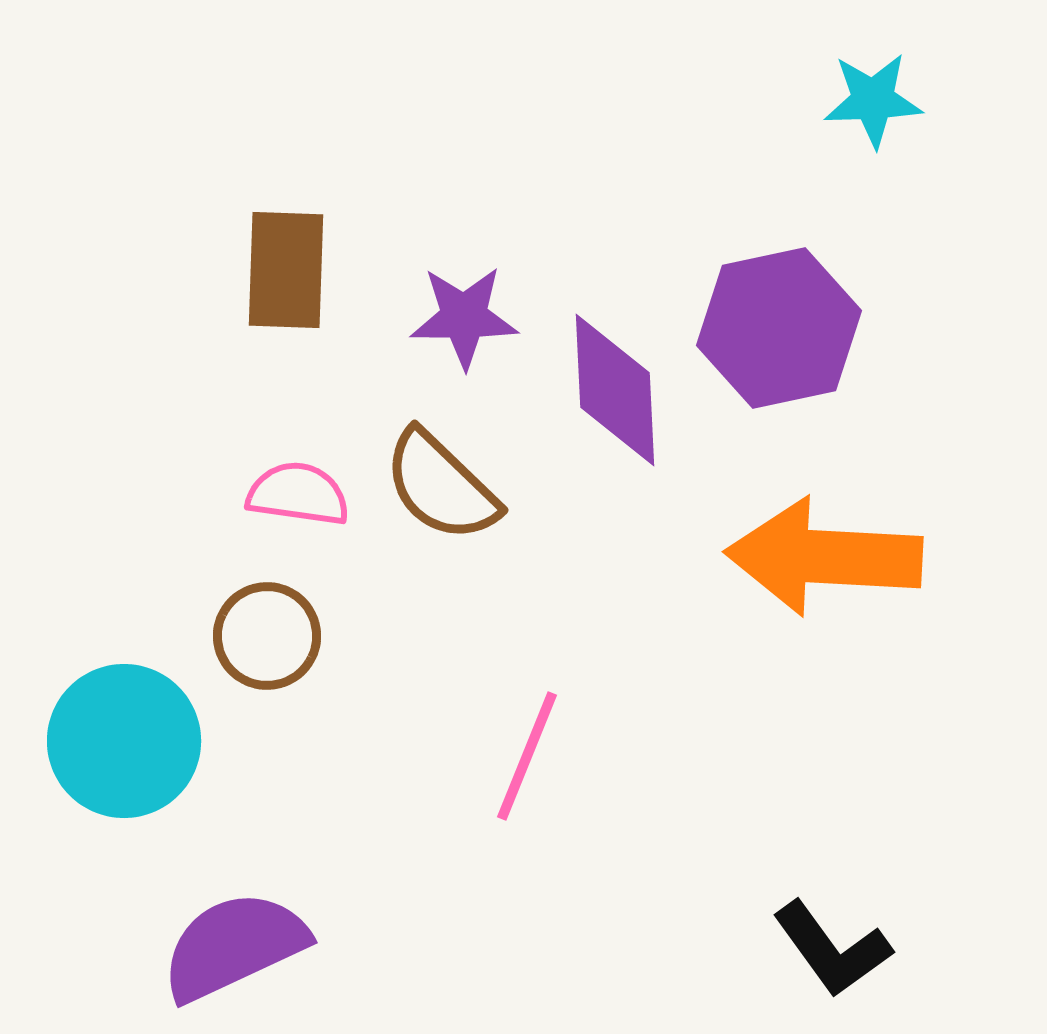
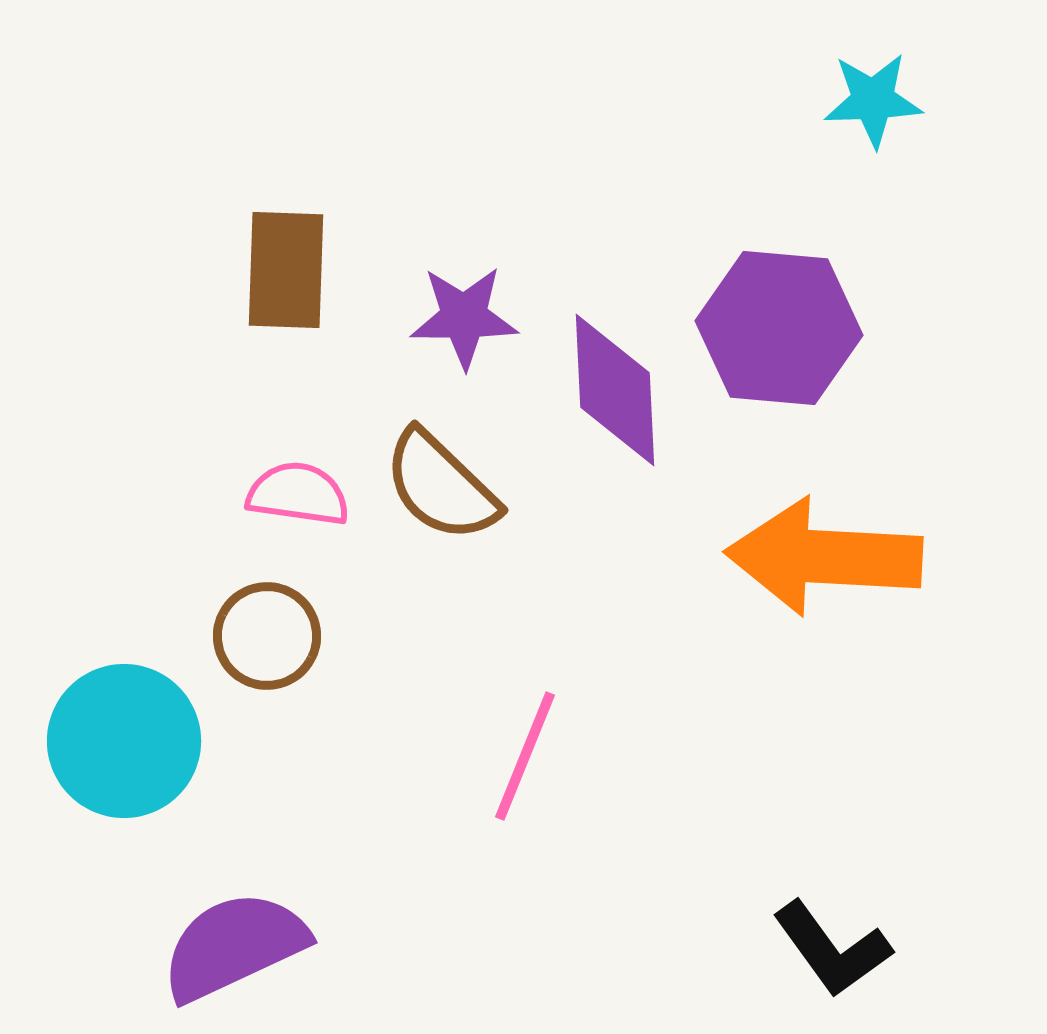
purple hexagon: rotated 17 degrees clockwise
pink line: moved 2 px left
